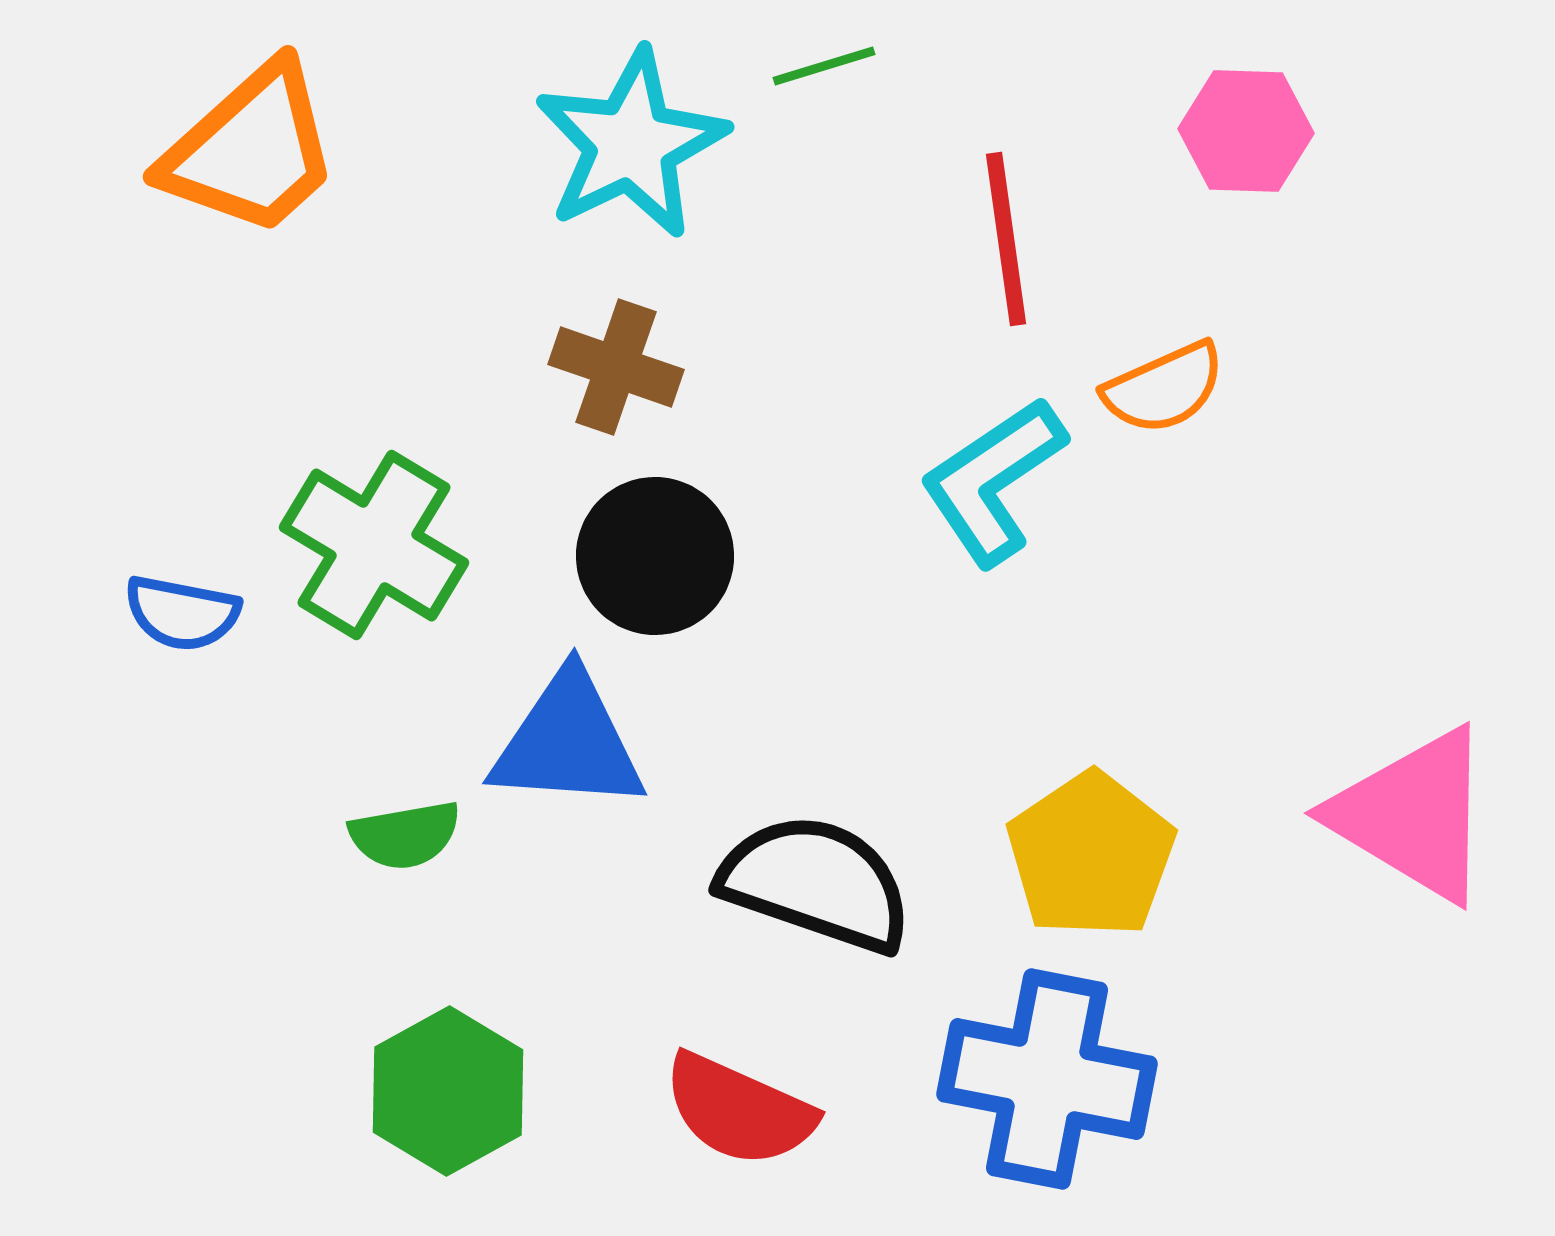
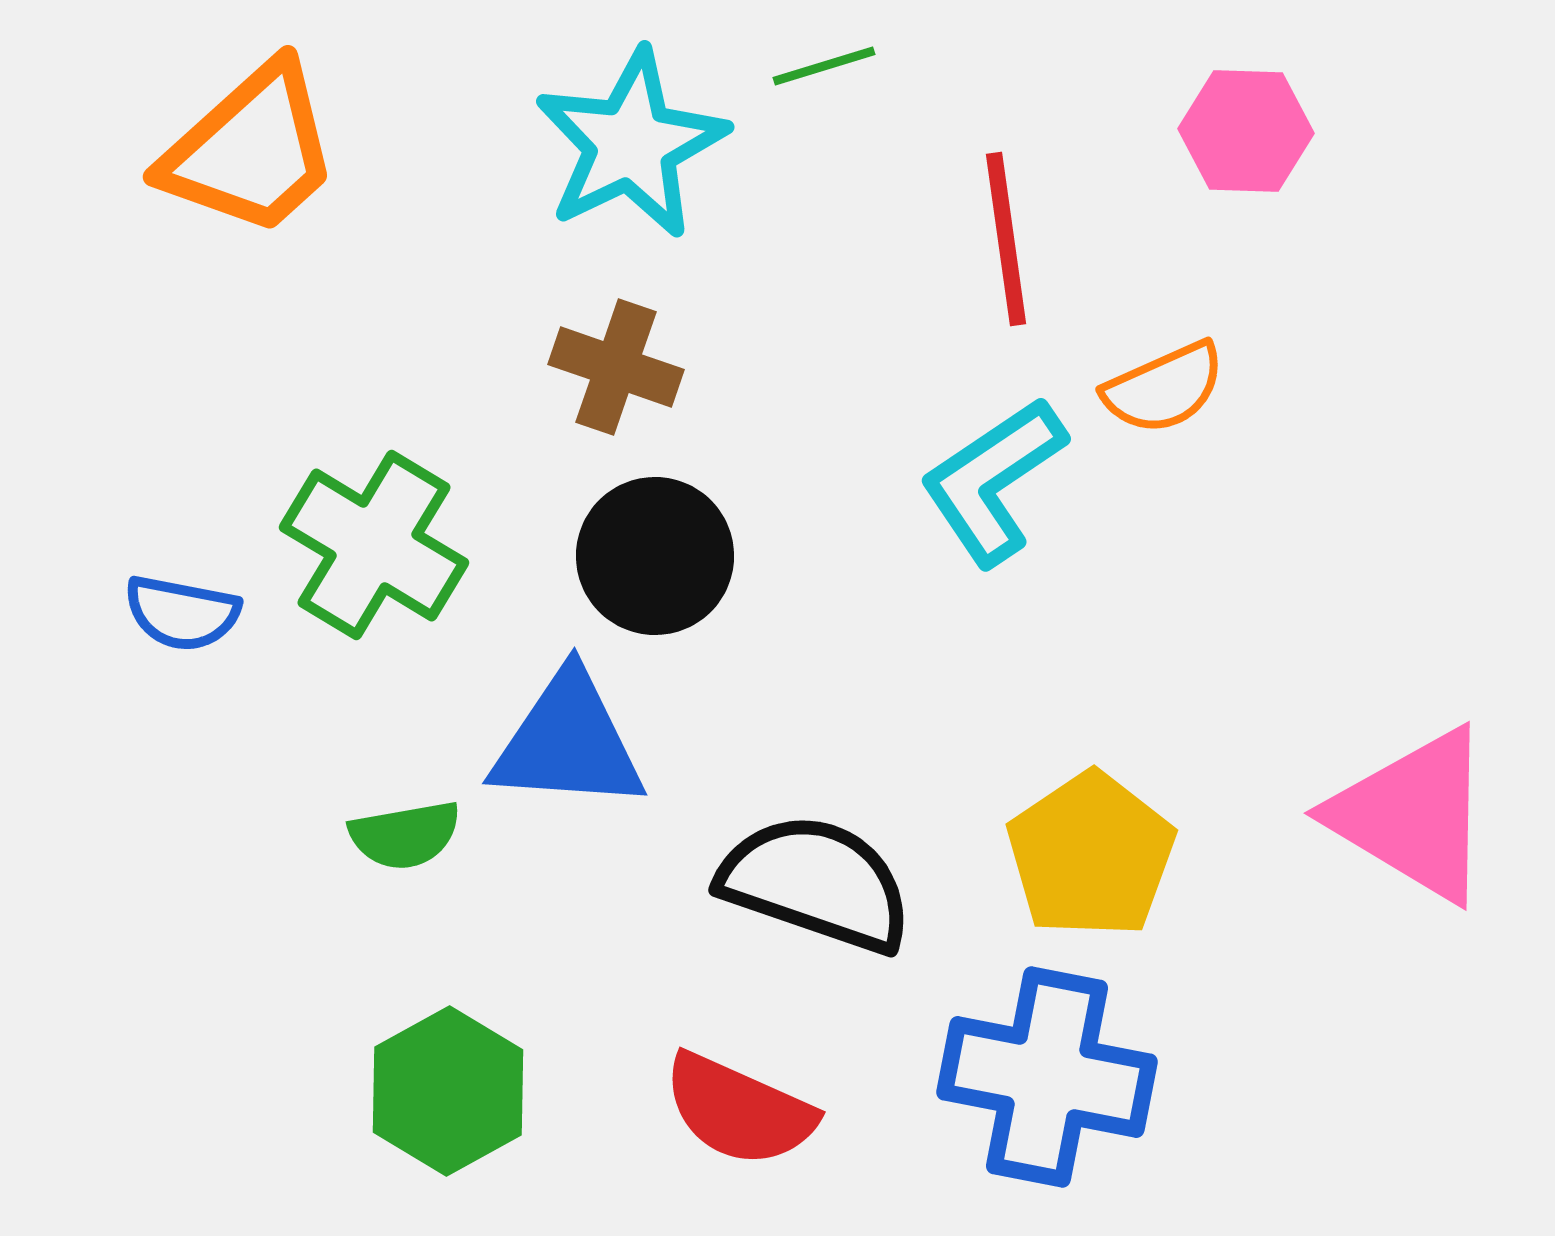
blue cross: moved 2 px up
